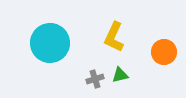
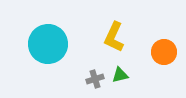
cyan circle: moved 2 px left, 1 px down
